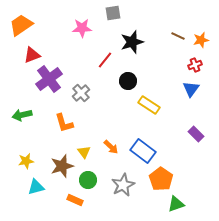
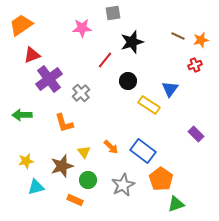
blue triangle: moved 21 px left
green arrow: rotated 12 degrees clockwise
